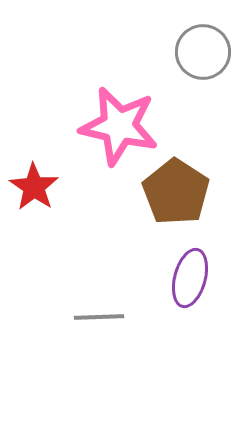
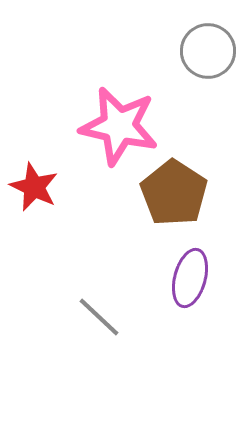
gray circle: moved 5 px right, 1 px up
red star: rotated 9 degrees counterclockwise
brown pentagon: moved 2 px left, 1 px down
gray line: rotated 45 degrees clockwise
